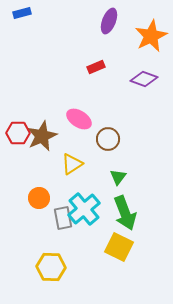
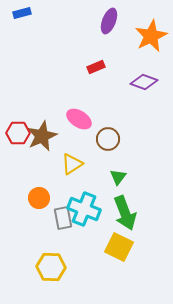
purple diamond: moved 3 px down
cyan cross: rotated 28 degrees counterclockwise
